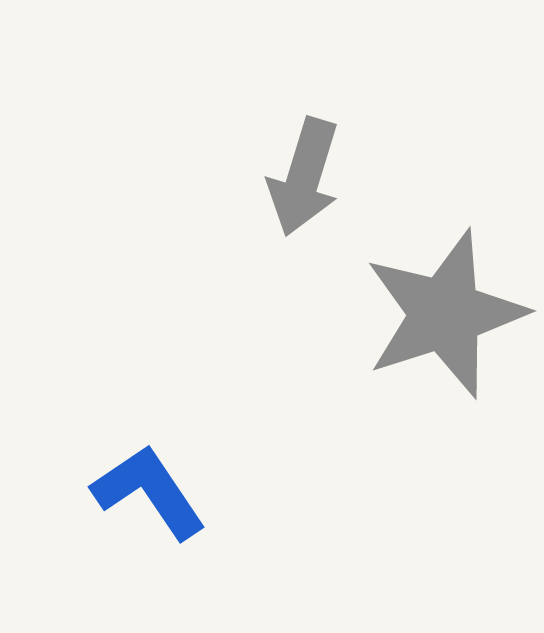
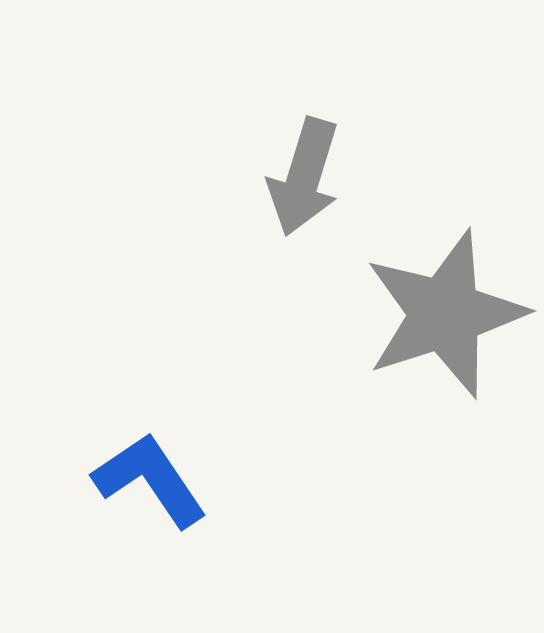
blue L-shape: moved 1 px right, 12 px up
